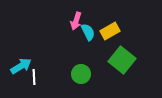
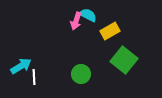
cyan semicircle: moved 17 px up; rotated 36 degrees counterclockwise
green square: moved 2 px right
